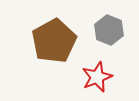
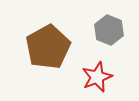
brown pentagon: moved 6 px left, 6 px down
